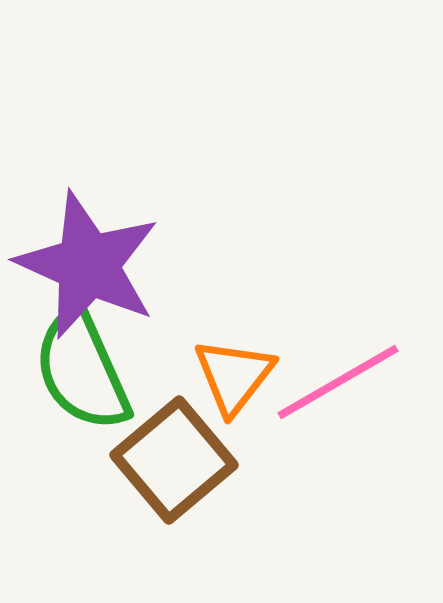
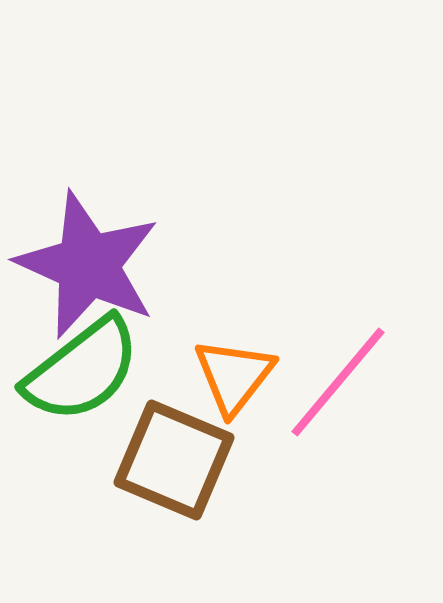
green semicircle: rotated 104 degrees counterclockwise
pink line: rotated 20 degrees counterclockwise
brown square: rotated 27 degrees counterclockwise
